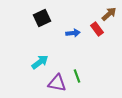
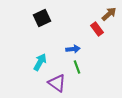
blue arrow: moved 16 px down
cyan arrow: rotated 24 degrees counterclockwise
green line: moved 9 px up
purple triangle: rotated 24 degrees clockwise
